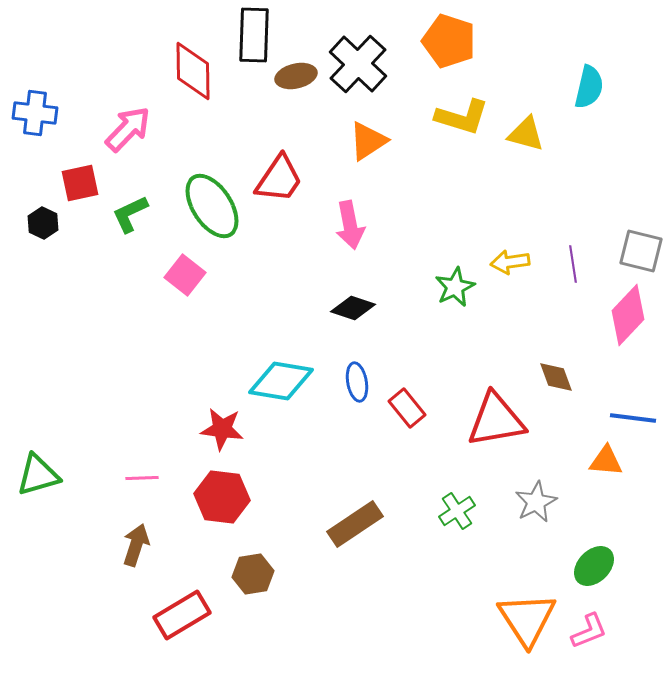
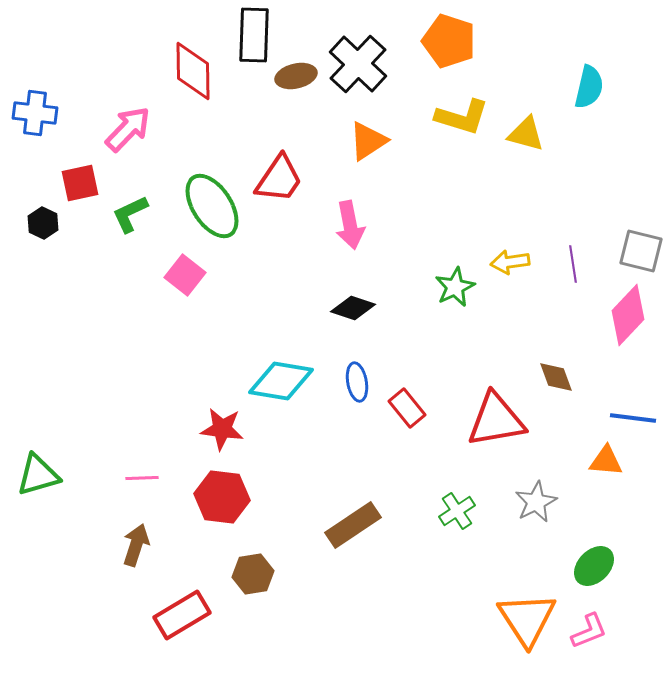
brown rectangle at (355, 524): moved 2 px left, 1 px down
